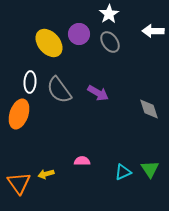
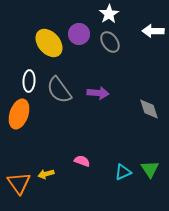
white ellipse: moved 1 px left, 1 px up
purple arrow: rotated 25 degrees counterclockwise
pink semicircle: rotated 21 degrees clockwise
